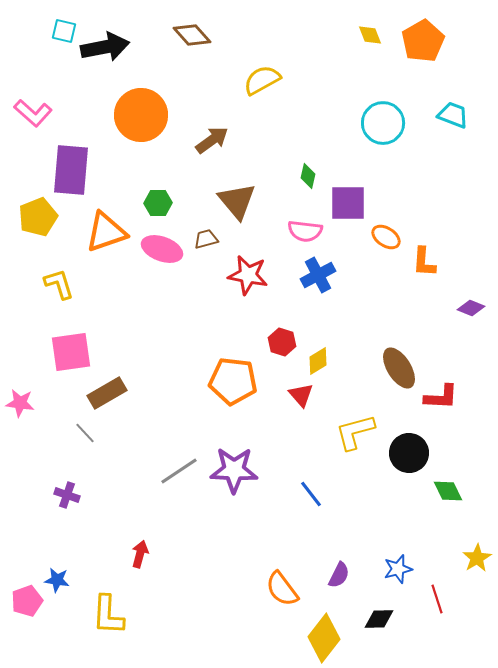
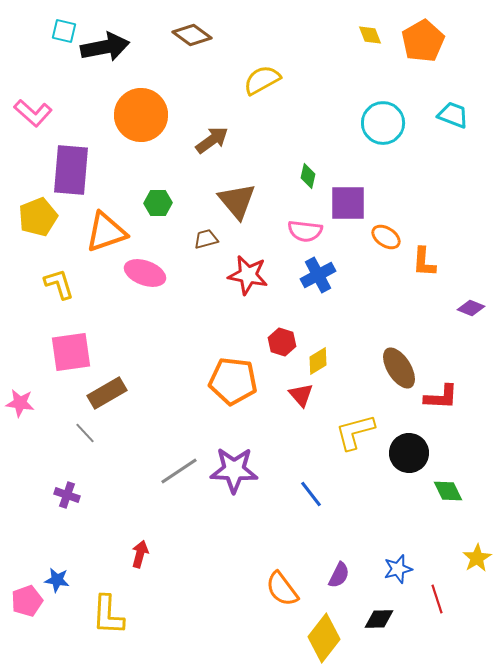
brown diamond at (192, 35): rotated 12 degrees counterclockwise
pink ellipse at (162, 249): moved 17 px left, 24 px down
